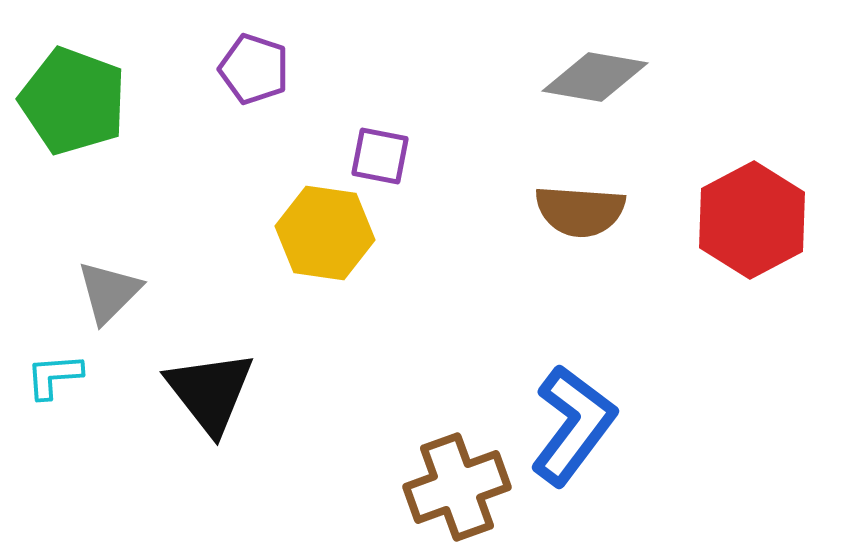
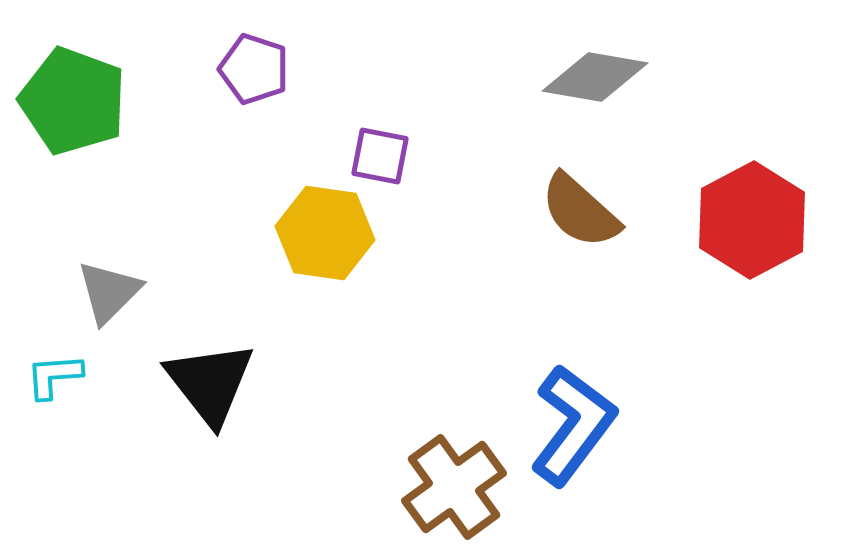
brown semicircle: rotated 38 degrees clockwise
black triangle: moved 9 px up
brown cross: moved 3 px left; rotated 16 degrees counterclockwise
